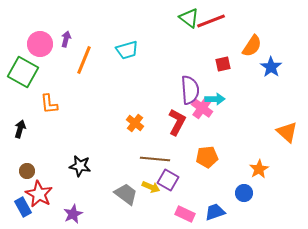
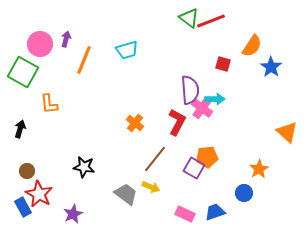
red square: rotated 28 degrees clockwise
brown line: rotated 56 degrees counterclockwise
black star: moved 4 px right, 1 px down
purple square: moved 26 px right, 12 px up
